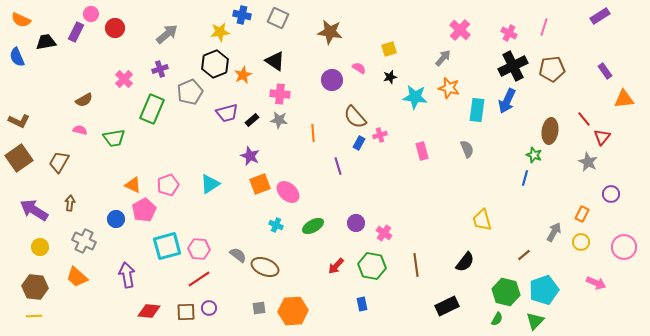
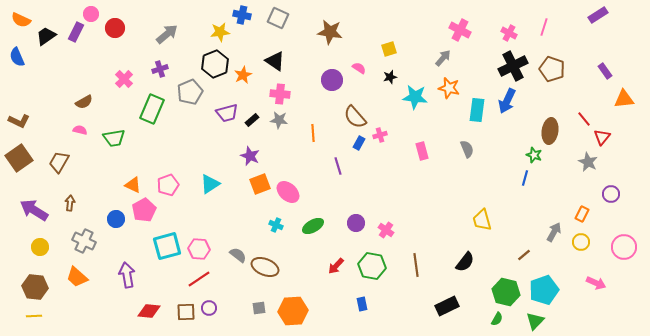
purple rectangle at (600, 16): moved 2 px left, 1 px up
pink cross at (460, 30): rotated 15 degrees counterclockwise
black trapezoid at (46, 42): moved 6 px up; rotated 25 degrees counterclockwise
brown pentagon at (552, 69): rotated 25 degrees clockwise
brown semicircle at (84, 100): moved 2 px down
pink cross at (384, 233): moved 2 px right, 3 px up
